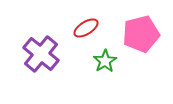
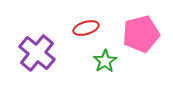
red ellipse: rotated 15 degrees clockwise
purple cross: moved 4 px left, 1 px up
